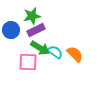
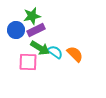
blue circle: moved 5 px right
